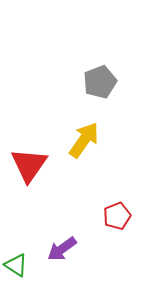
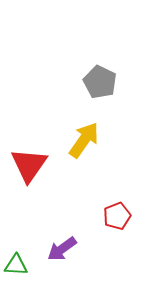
gray pentagon: rotated 24 degrees counterclockwise
green triangle: rotated 30 degrees counterclockwise
